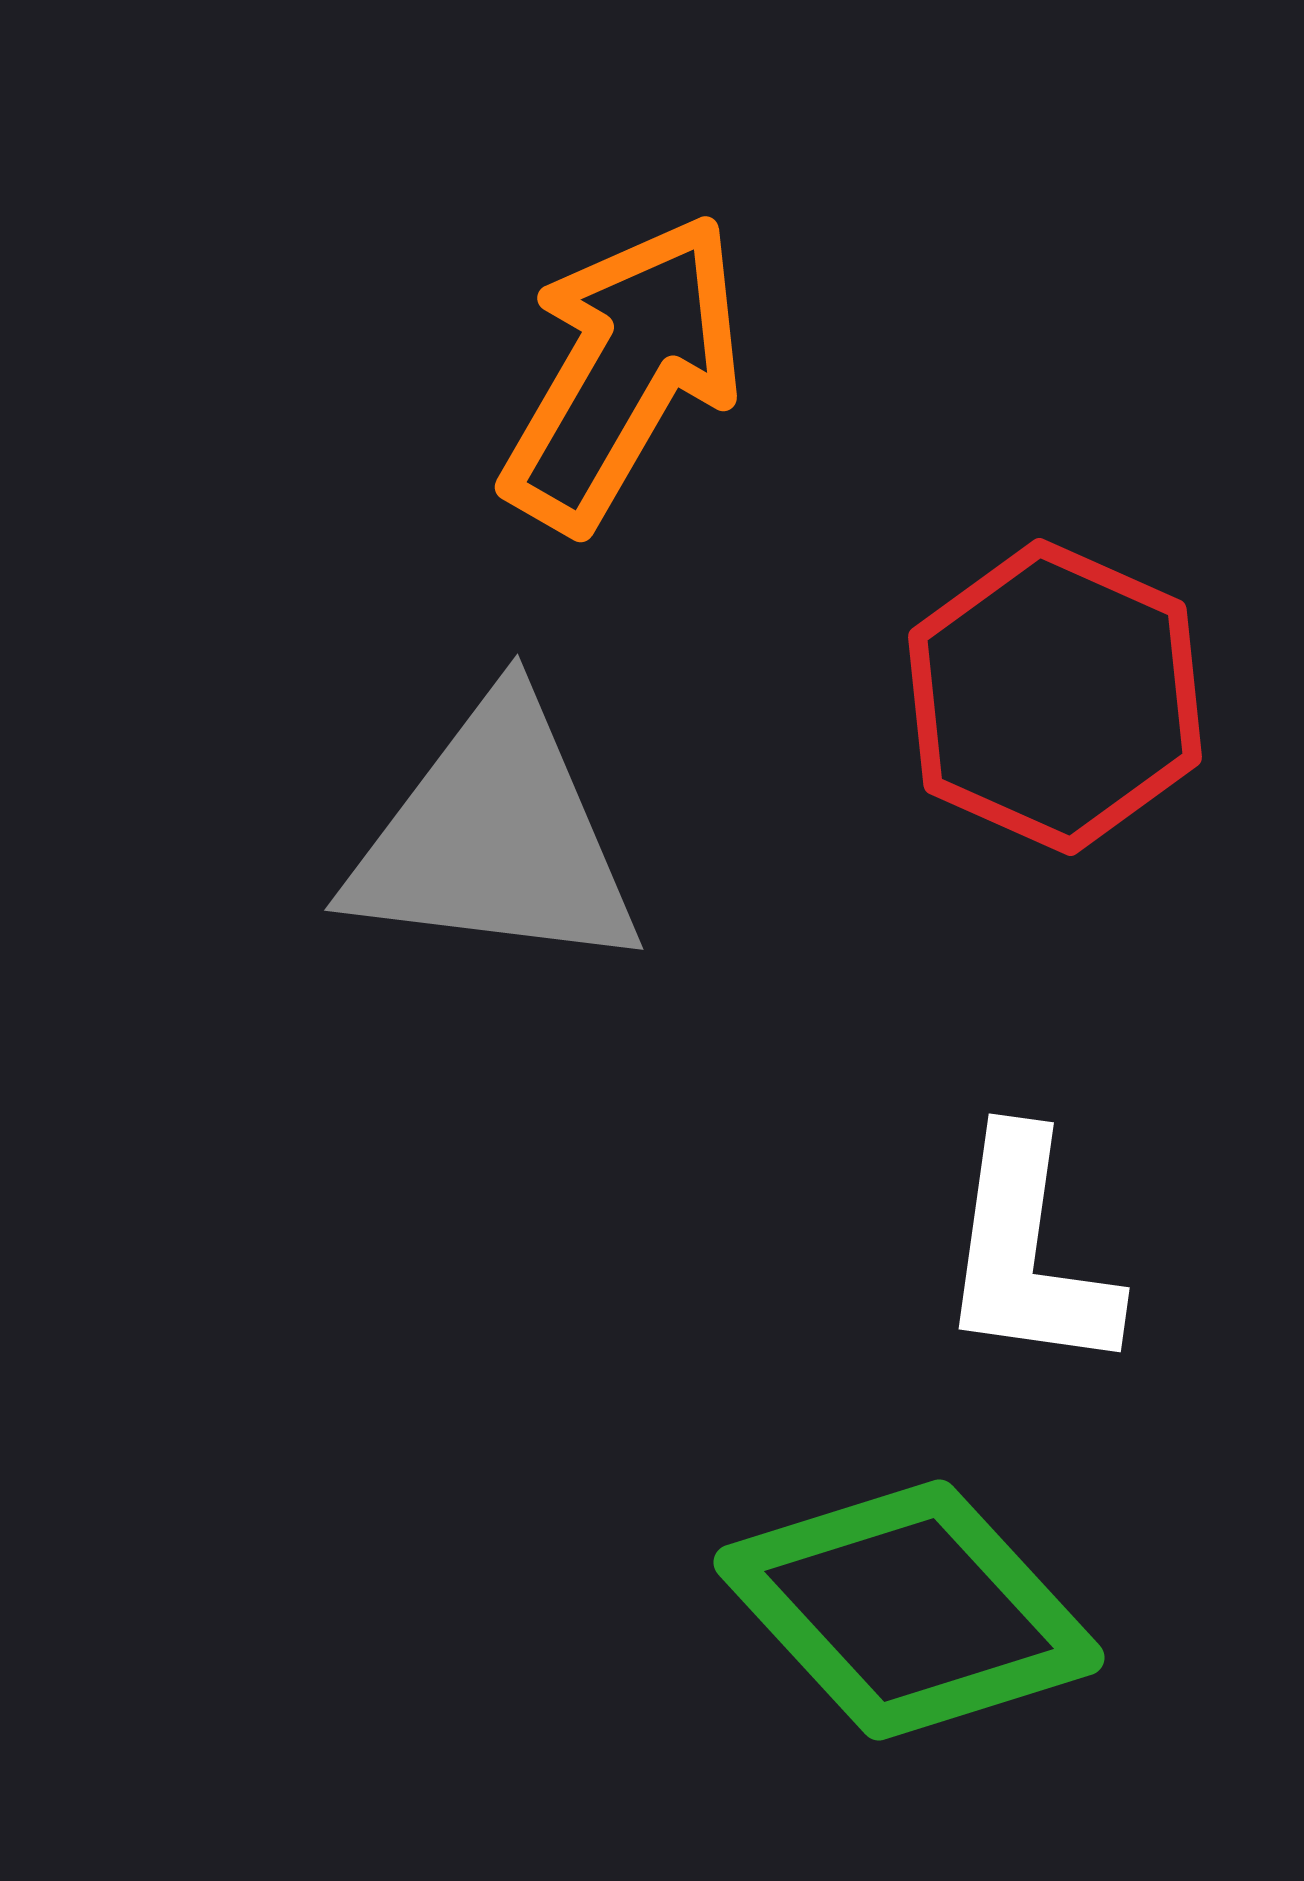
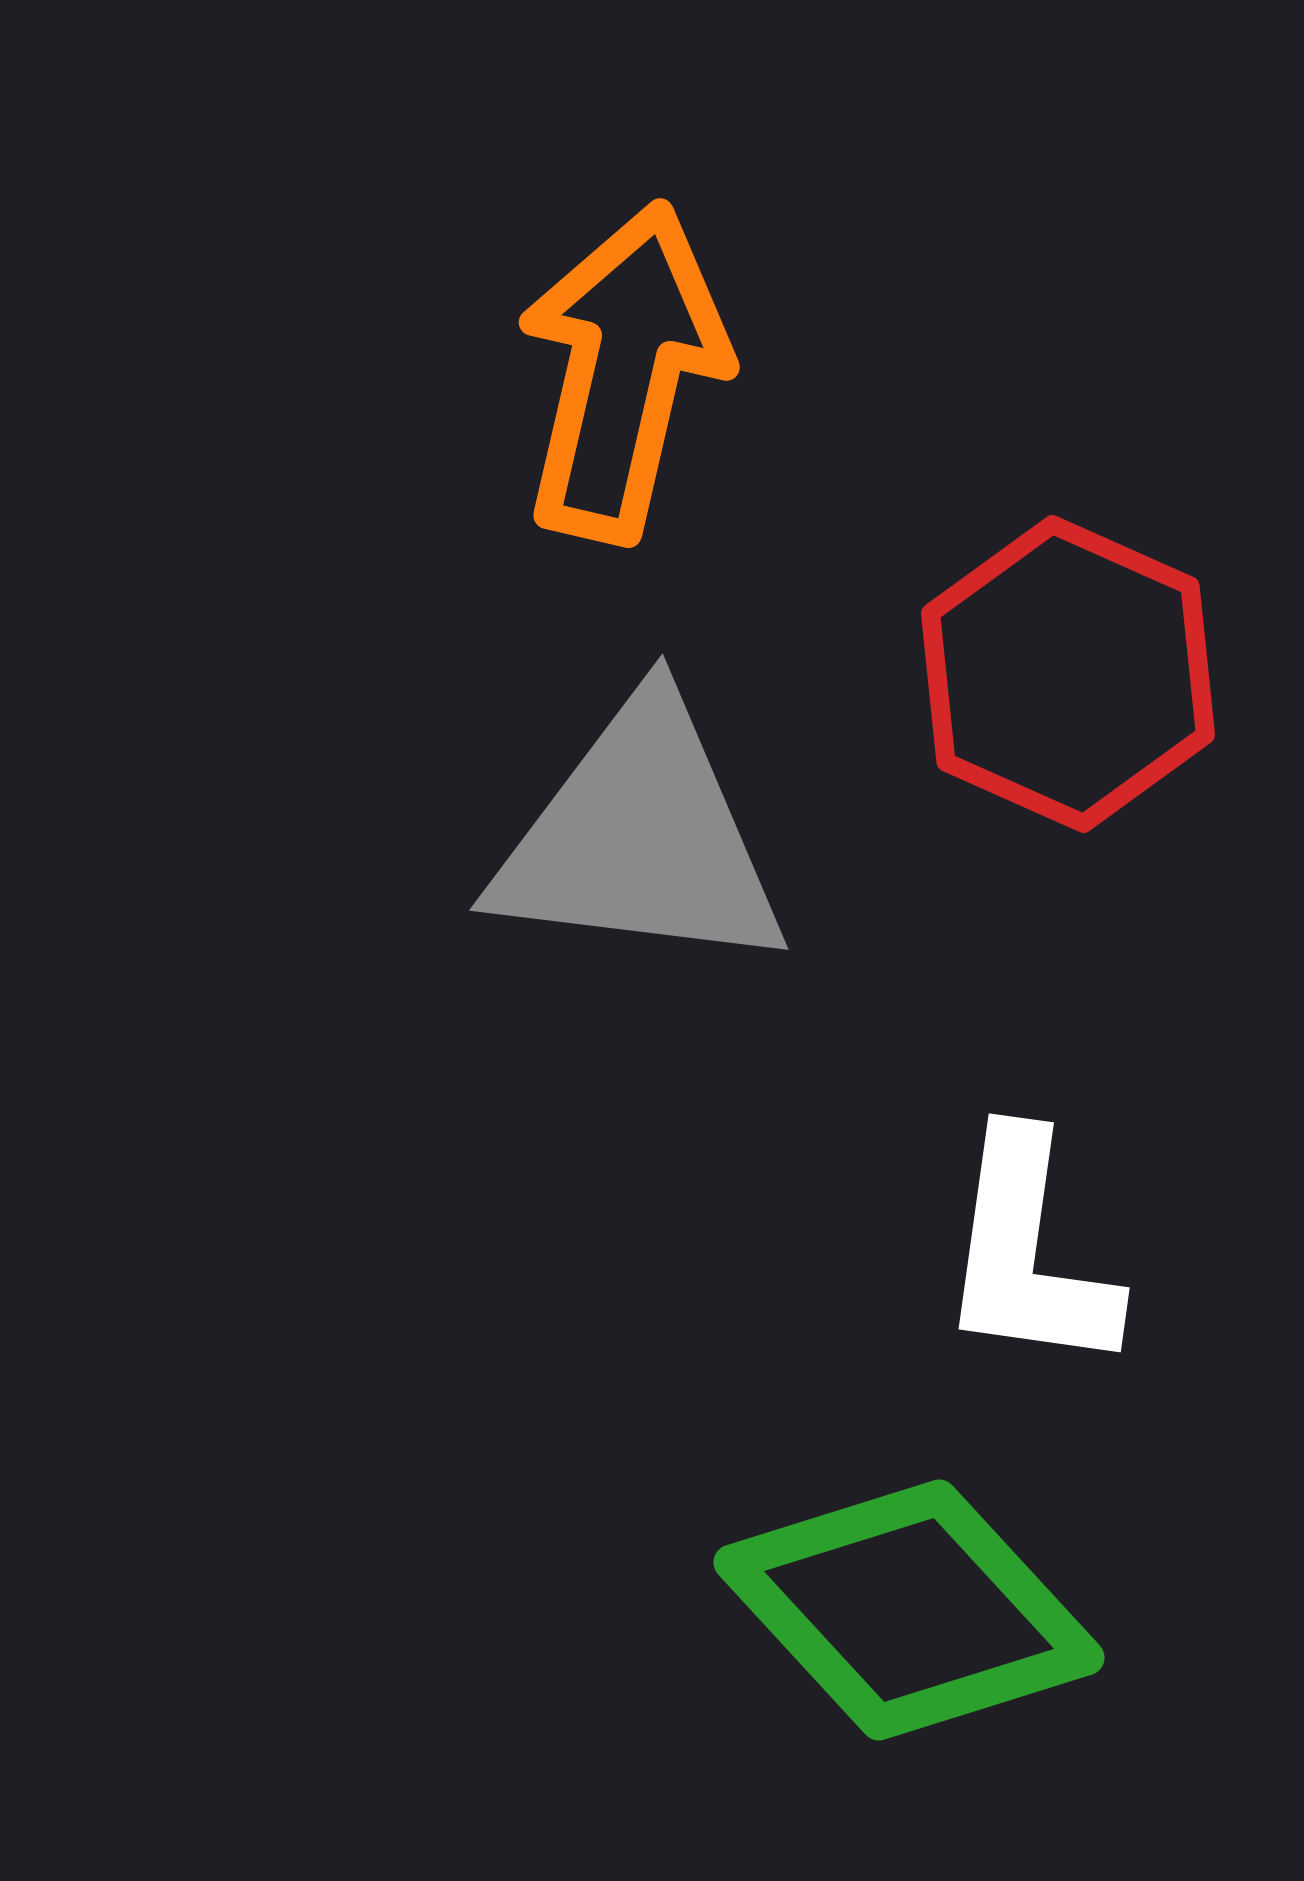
orange arrow: rotated 17 degrees counterclockwise
red hexagon: moved 13 px right, 23 px up
gray triangle: moved 145 px right
